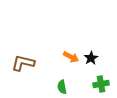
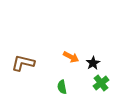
black star: moved 2 px right, 5 px down
green cross: moved 1 px up; rotated 28 degrees counterclockwise
